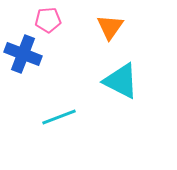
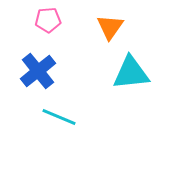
blue cross: moved 15 px right, 17 px down; rotated 30 degrees clockwise
cyan triangle: moved 10 px right, 8 px up; rotated 33 degrees counterclockwise
cyan line: rotated 44 degrees clockwise
